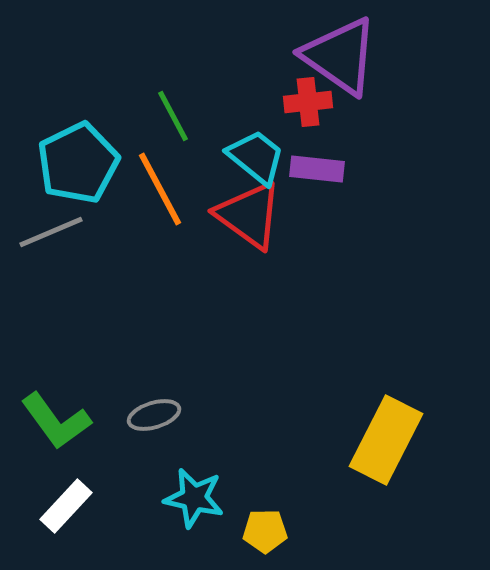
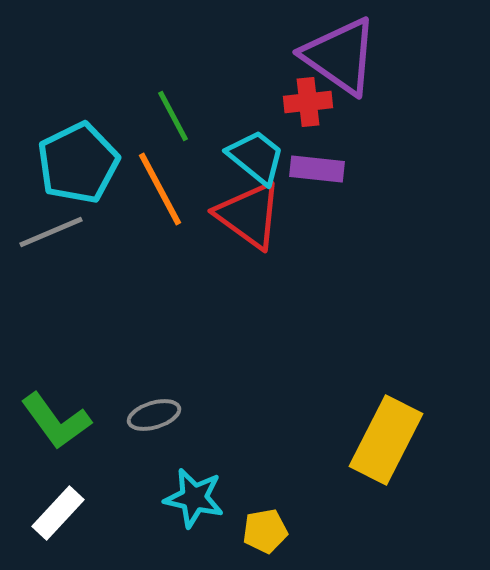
white rectangle: moved 8 px left, 7 px down
yellow pentagon: rotated 9 degrees counterclockwise
